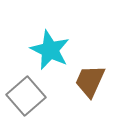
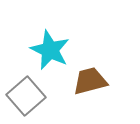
brown trapezoid: rotated 51 degrees clockwise
